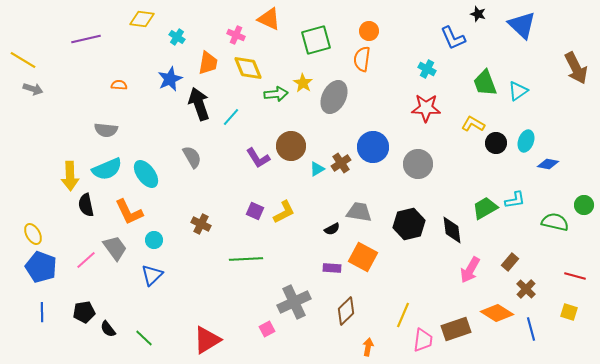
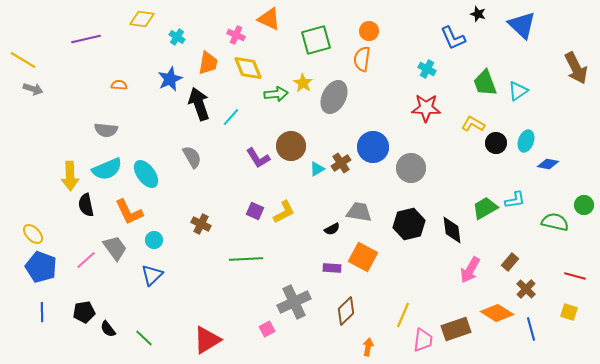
gray circle at (418, 164): moved 7 px left, 4 px down
yellow ellipse at (33, 234): rotated 15 degrees counterclockwise
